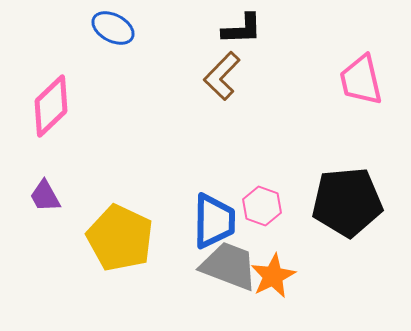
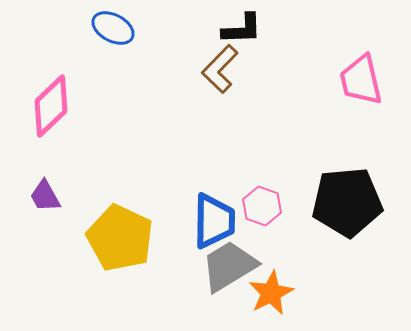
brown L-shape: moved 2 px left, 7 px up
gray trapezoid: rotated 52 degrees counterclockwise
orange star: moved 2 px left, 17 px down
